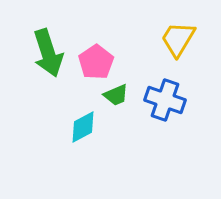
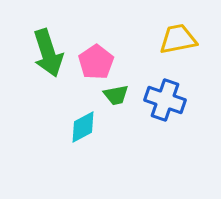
yellow trapezoid: rotated 48 degrees clockwise
green trapezoid: rotated 12 degrees clockwise
